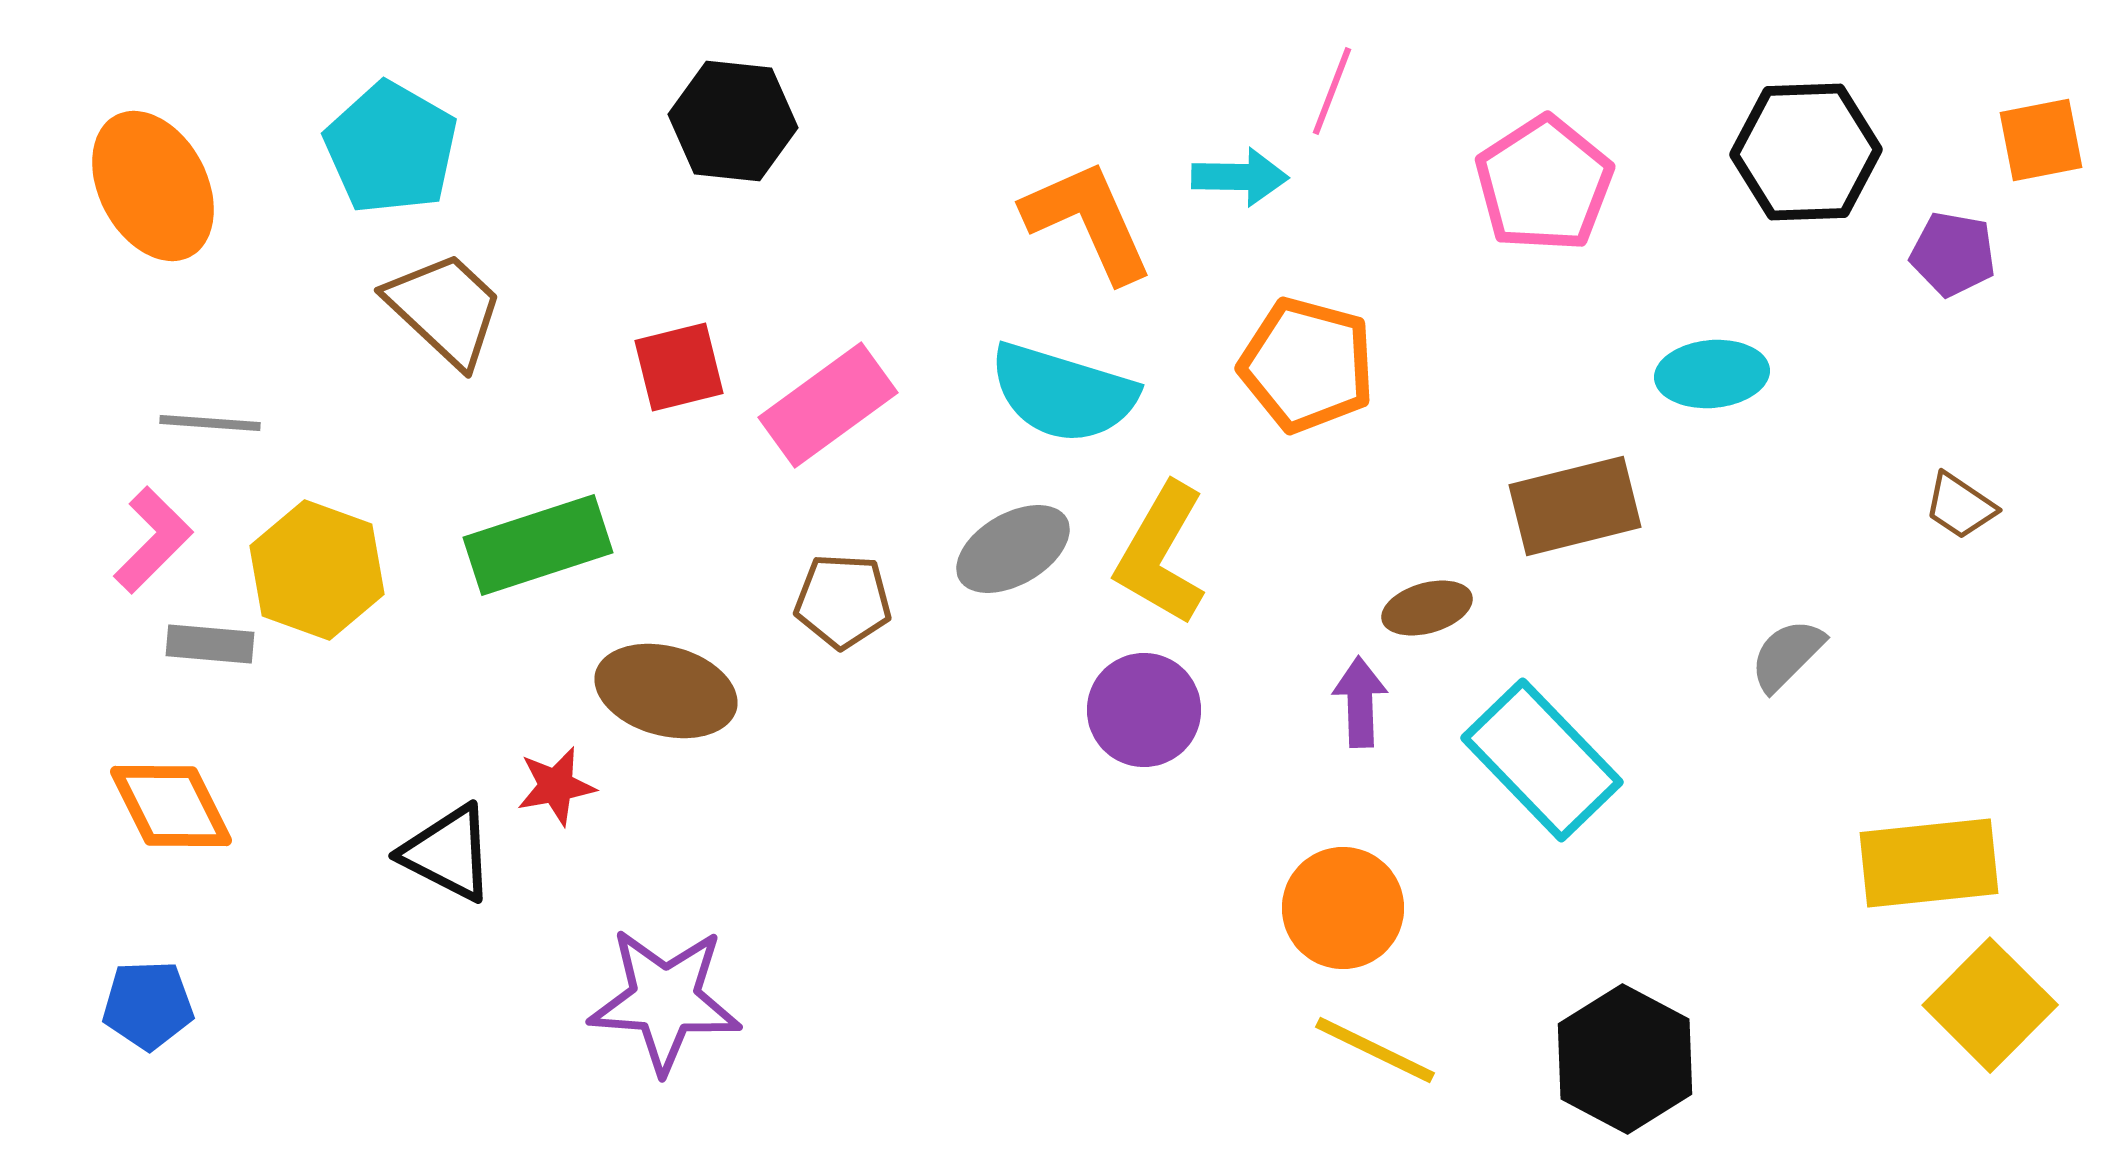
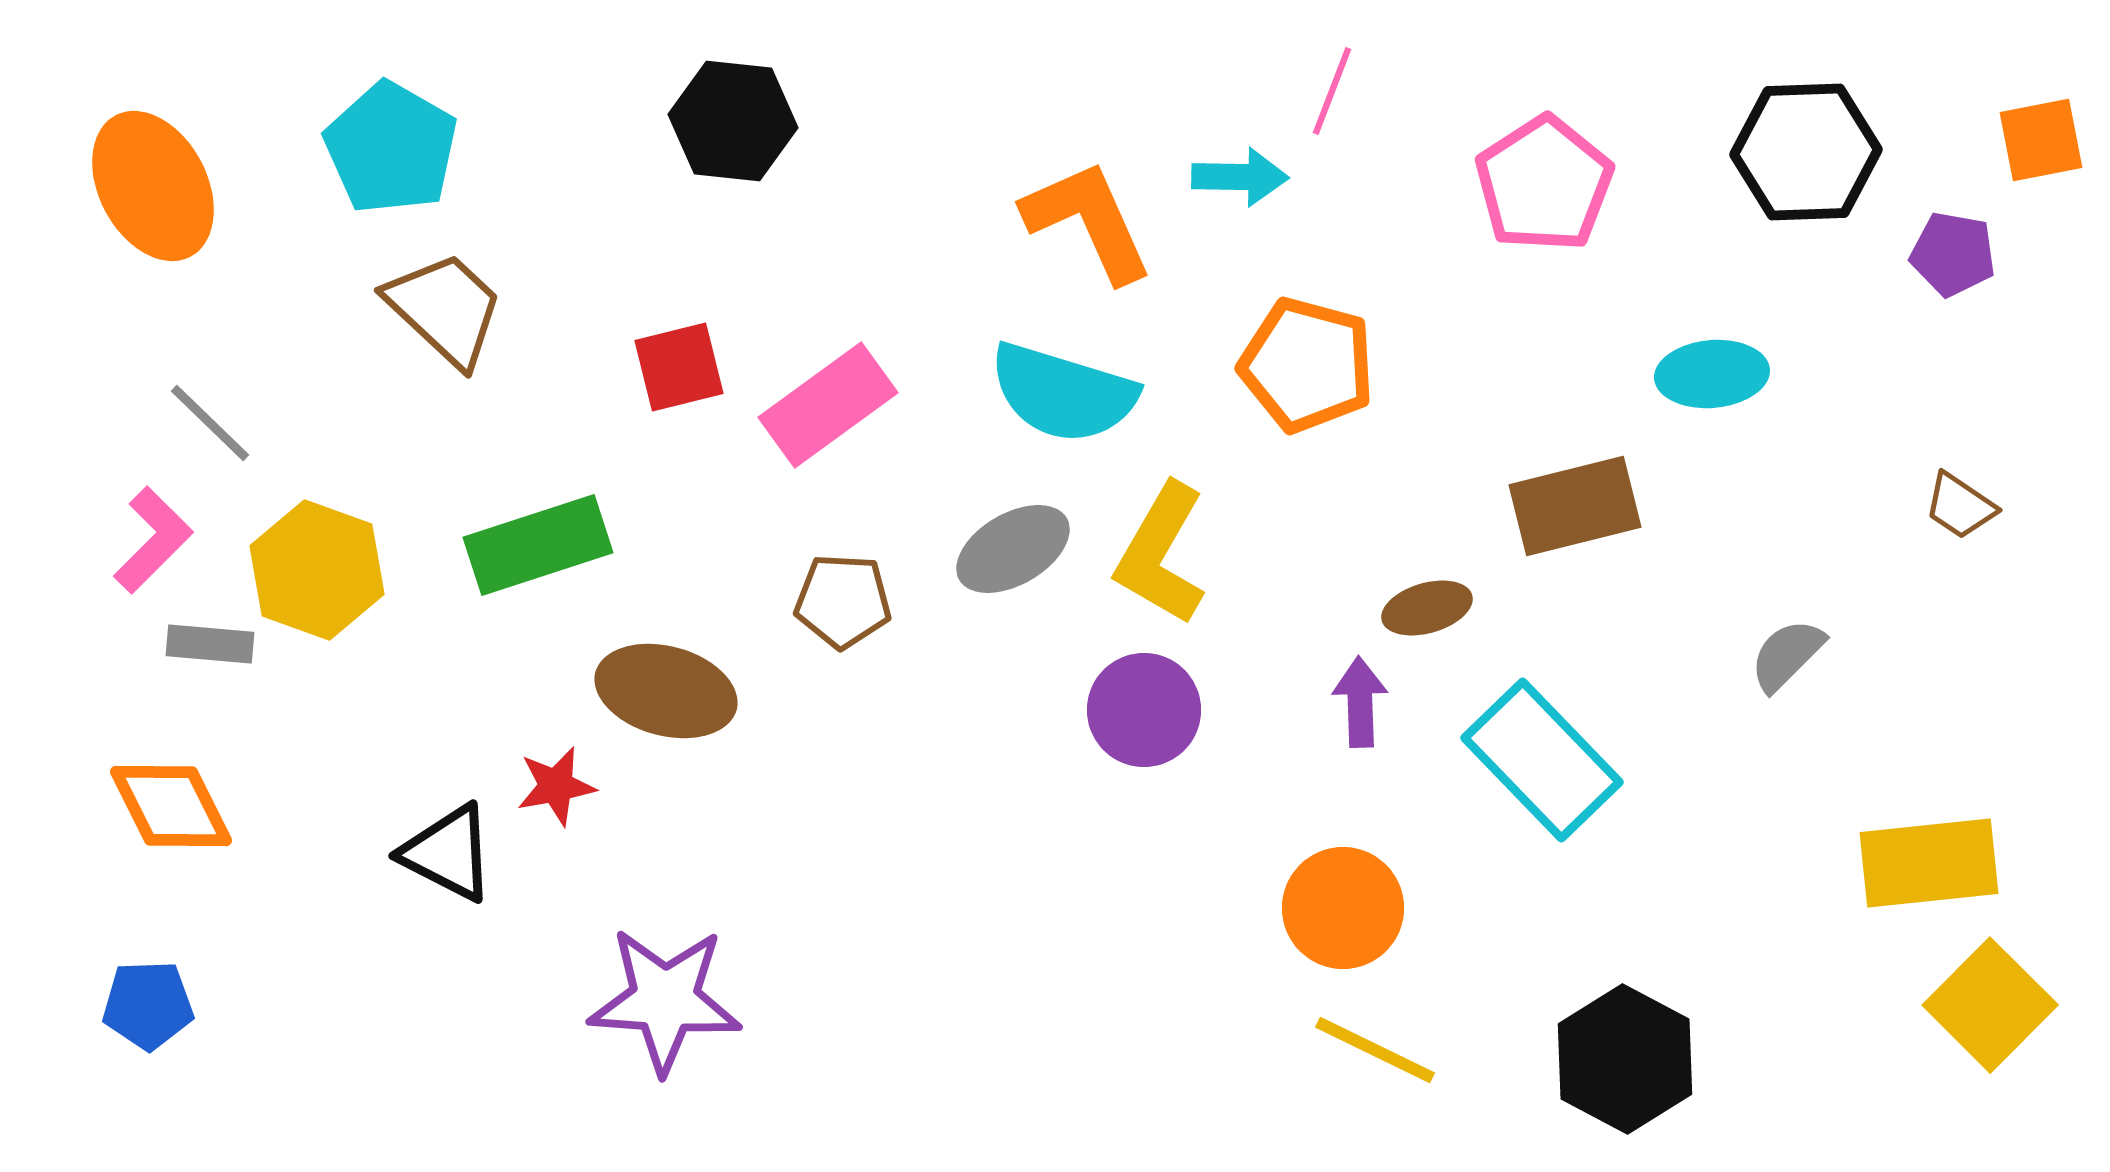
gray line at (210, 423): rotated 40 degrees clockwise
